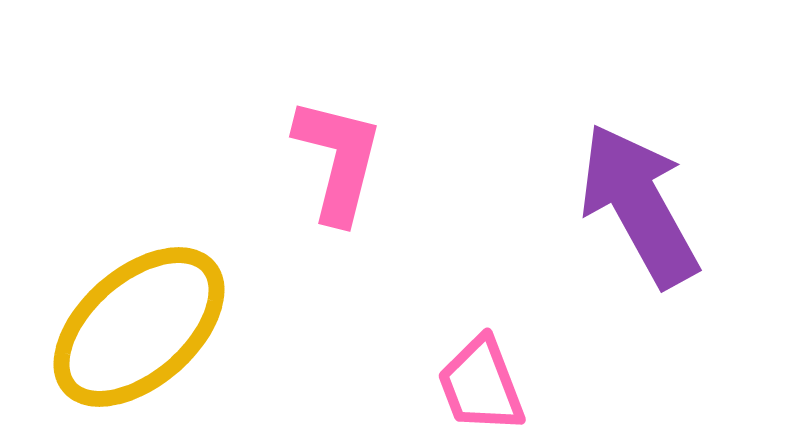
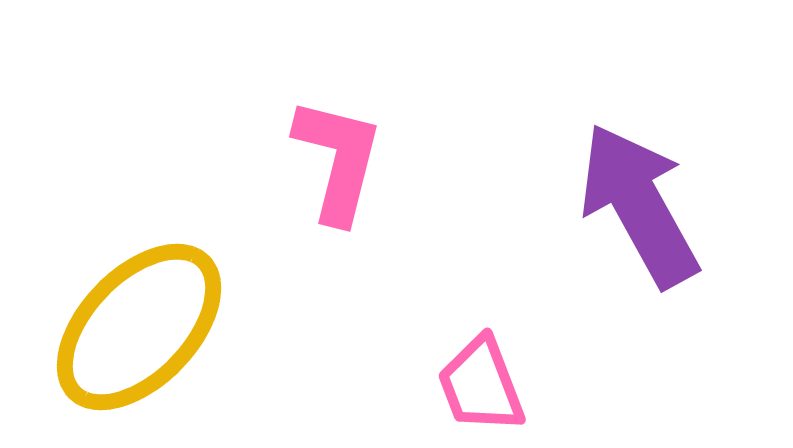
yellow ellipse: rotated 5 degrees counterclockwise
